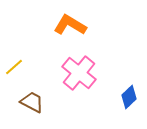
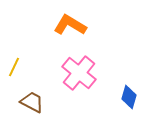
yellow line: rotated 24 degrees counterclockwise
blue diamond: rotated 30 degrees counterclockwise
